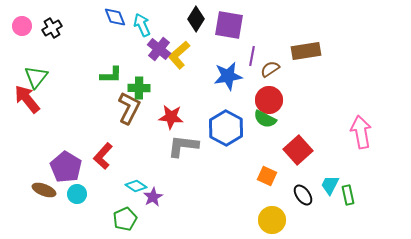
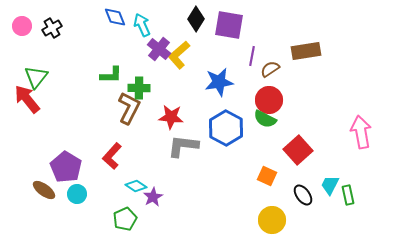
blue star: moved 9 px left, 6 px down
red L-shape: moved 9 px right
brown ellipse: rotated 15 degrees clockwise
